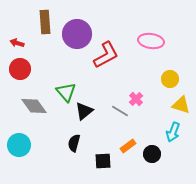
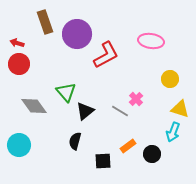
brown rectangle: rotated 15 degrees counterclockwise
red circle: moved 1 px left, 5 px up
yellow triangle: moved 1 px left, 4 px down
black triangle: moved 1 px right
black semicircle: moved 1 px right, 2 px up
